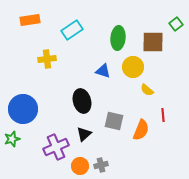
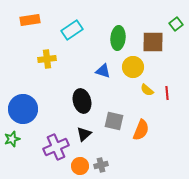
red line: moved 4 px right, 22 px up
